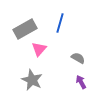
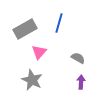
blue line: moved 1 px left
pink triangle: moved 3 px down
purple arrow: rotated 32 degrees clockwise
